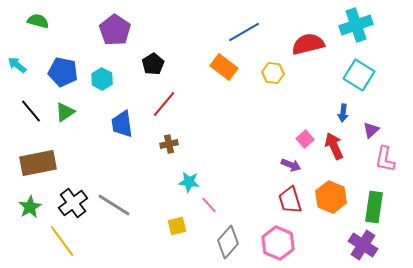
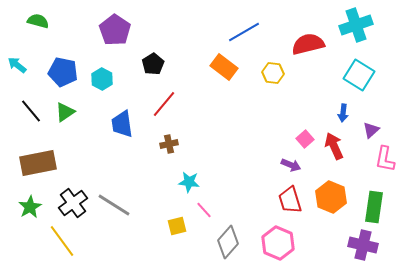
pink line: moved 5 px left, 5 px down
purple cross: rotated 20 degrees counterclockwise
